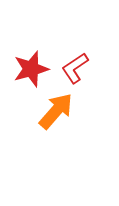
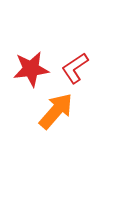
red star: rotated 9 degrees clockwise
